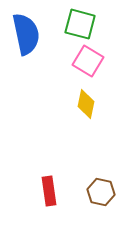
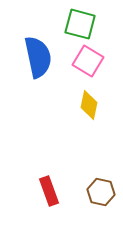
blue semicircle: moved 12 px right, 23 px down
yellow diamond: moved 3 px right, 1 px down
red rectangle: rotated 12 degrees counterclockwise
